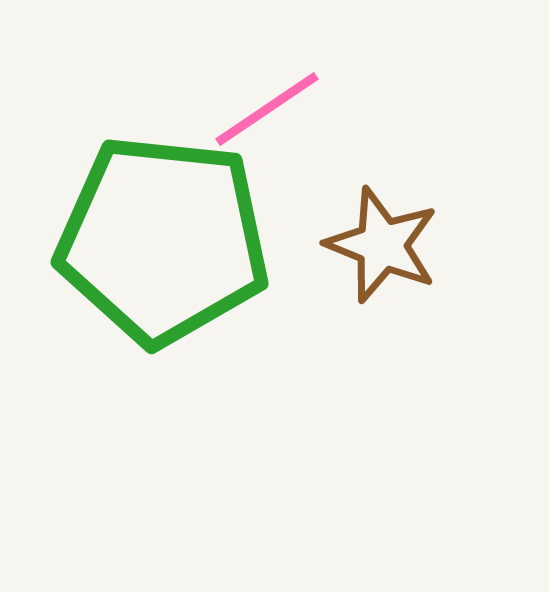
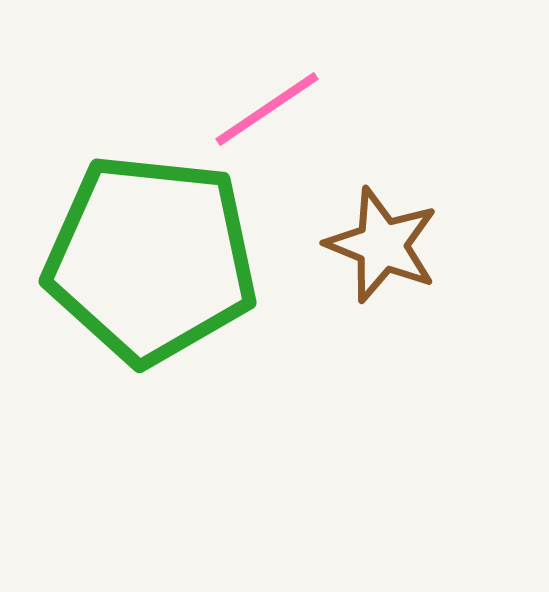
green pentagon: moved 12 px left, 19 px down
